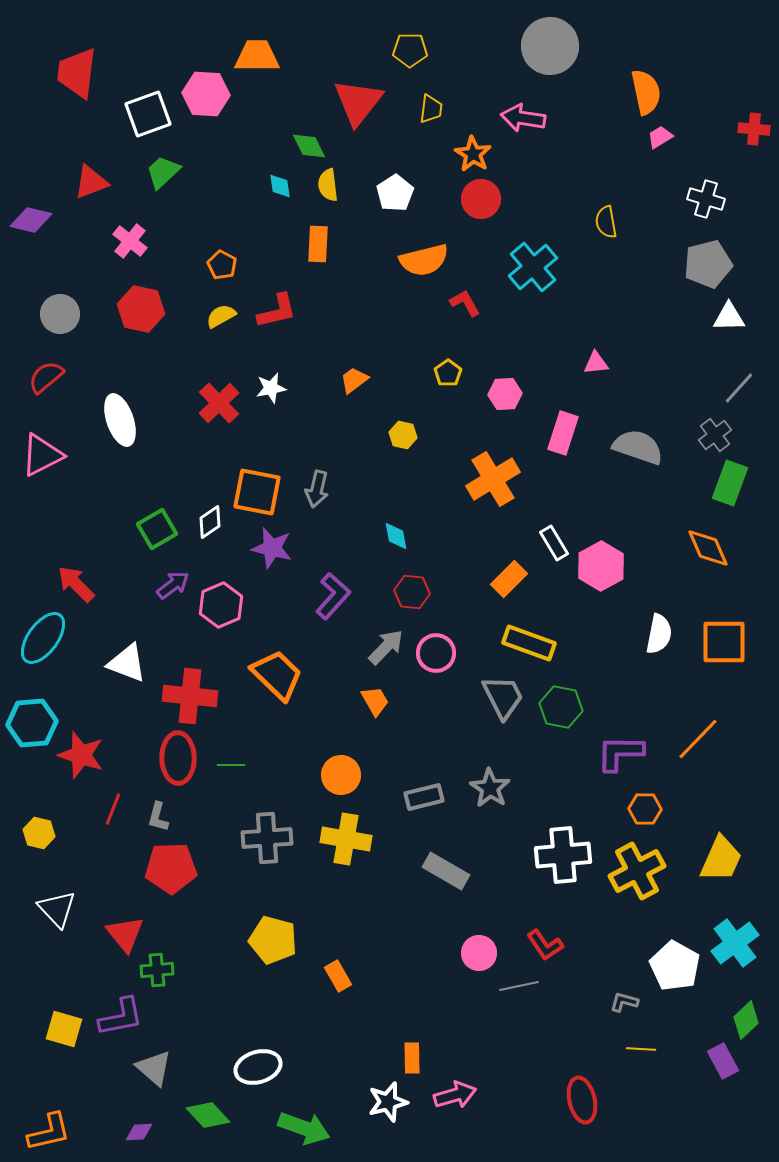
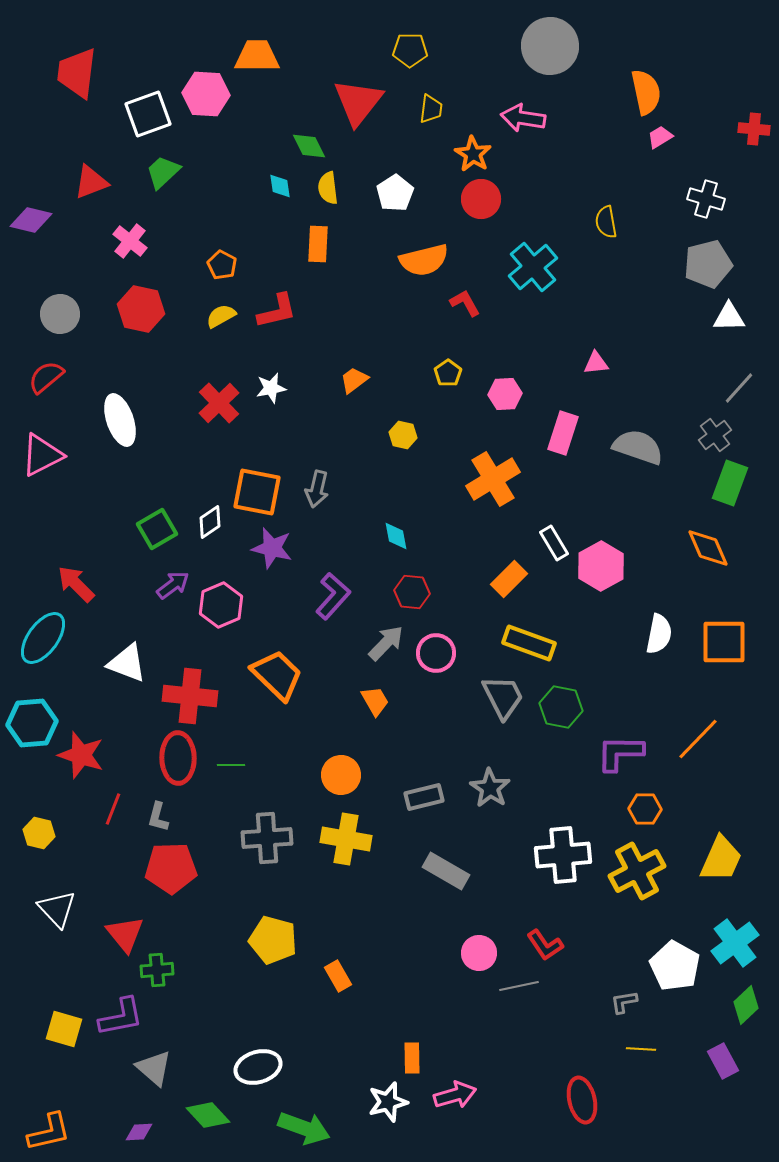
yellow semicircle at (328, 185): moved 3 px down
gray arrow at (386, 647): moved 4 px up
gray L-shape at (624, 1002): rotated 24 degrees counterclockwise
green diamond at (746, 1020): moved 15 px up
